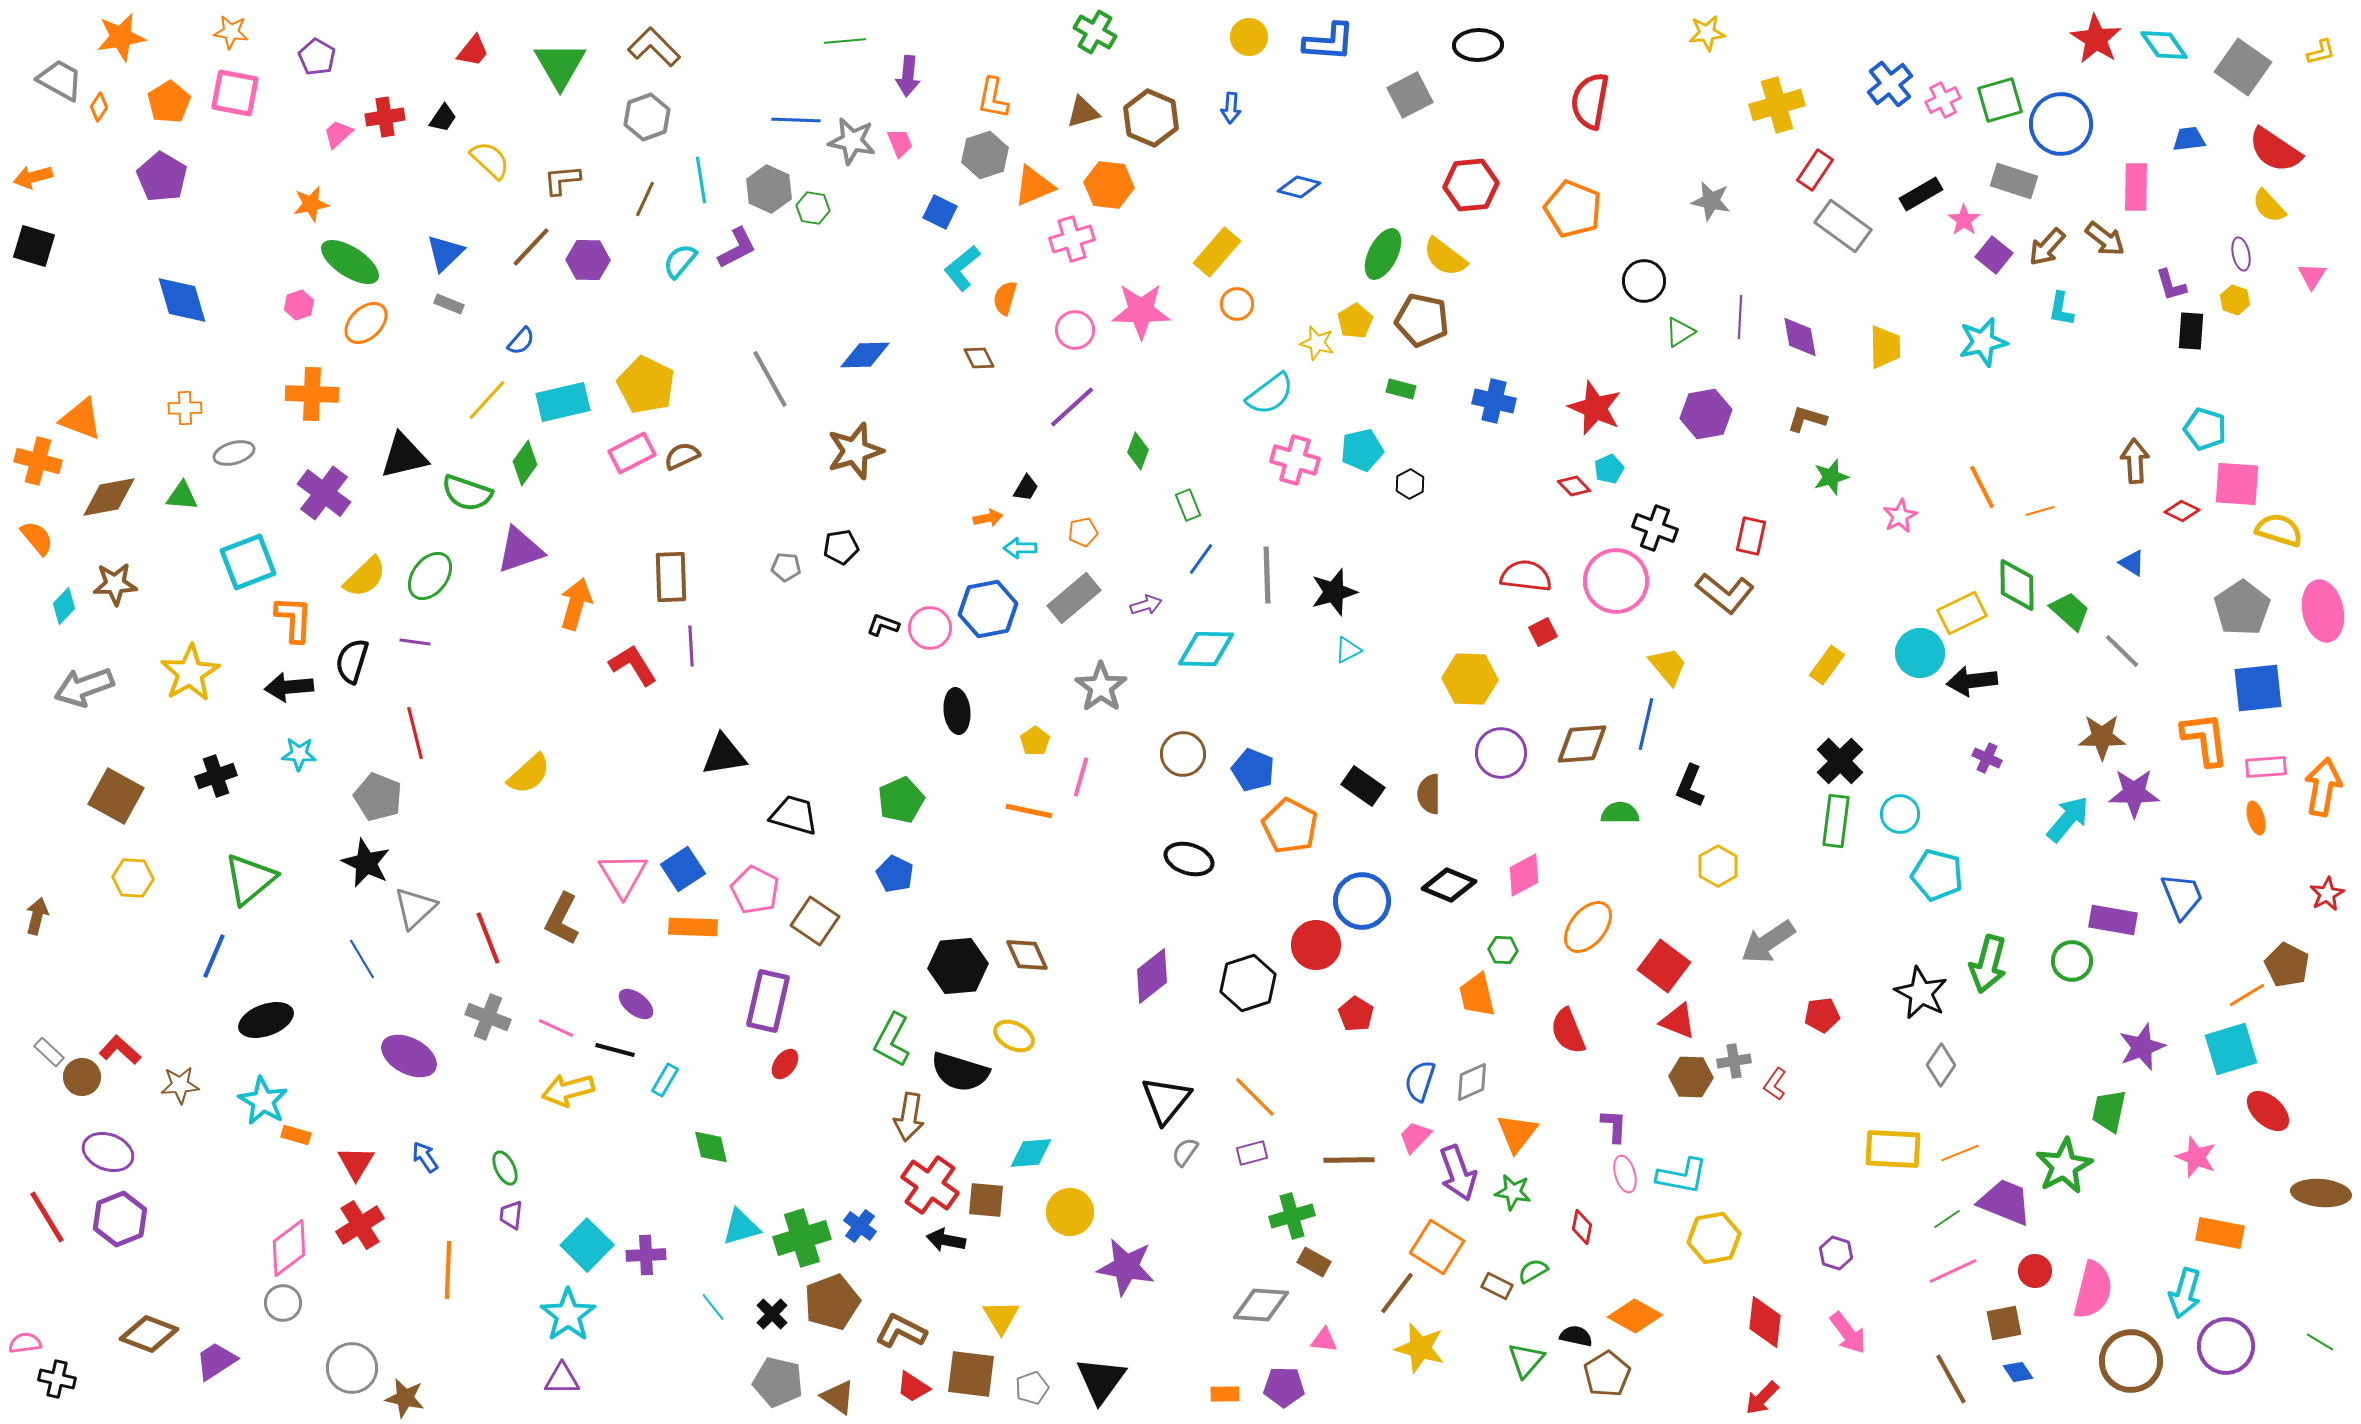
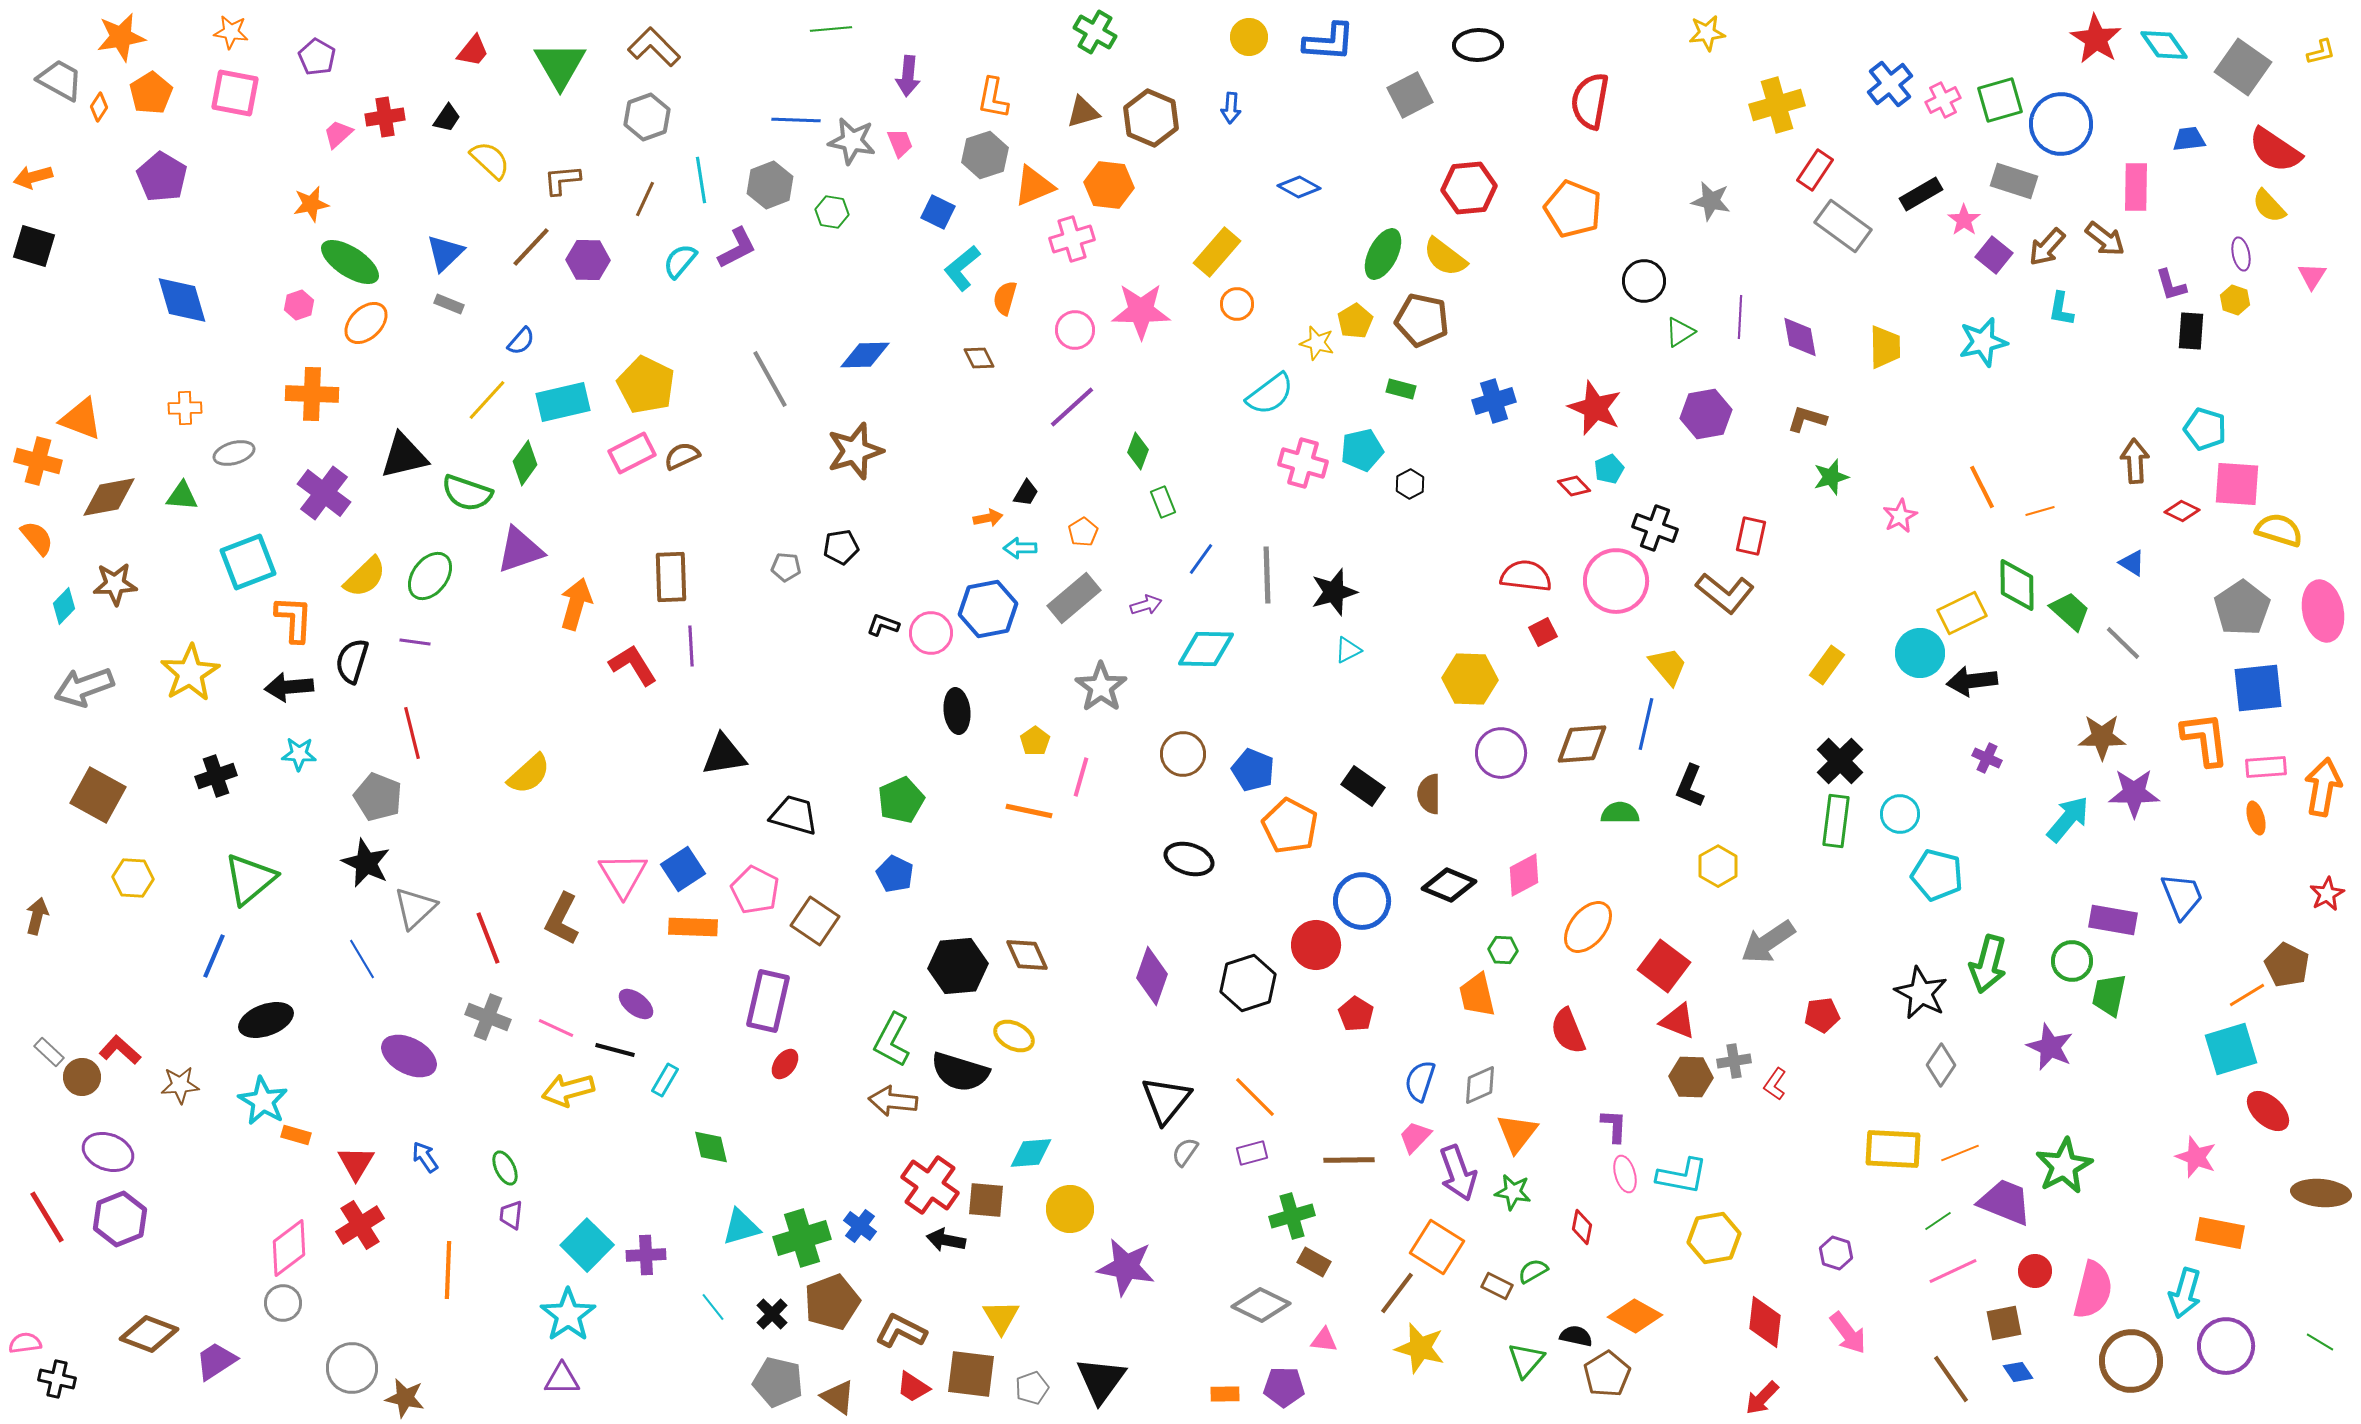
green line at (845, 41): moved 14 px left, 12 px up
orange pentagon at (169, 102): moved 18 px left, 9 px up
black trapezoid at (443, 118): moved 4 px right
red hexagon at (1471, 185): moved 2 px left, 3 px down
blue diamond at (1299, 187): rotated 15 degrees clockwise
gray hexagon at (769, 189): moved 1 px right, 4 px up; rotated 15 degrees clockwise
green hexagon at (813, 208): moved 19 px right, 4 px down
blue square at (940, 212): moved 2 px left
blue cross at (1494, 401): rotated 30 degrees counterclockwise
pink cross at (1295, 460): moved 8 px right, 3 px down
black trapezoid at (1026, 488): moved 5 px down
green rectangle at (1188, 505): moved 25 px left, 3 px up
orange pentagon at (1083, 532): rotated 20 degrees counterclockwise
pink circle at (930, 628): moved 1 px right, 5 px down
gray line at (2122, 651): moved 1 px right, 8 px up
red line at (415, 733): moved 3 px left
brown square at (116, 796): moved 18 px left, 1 px up
purple diamond at (1152, 976): rotated 32 degrees counterclockwise
purple star at (2142, 1047): moved 92 px left; rotated 27 degrees counterclockwise
gray diamond at (1472, 1082): moved 8 px right, 3 px down
green trapezoid at (2109, 1111): moved 116 px up
brown arrow at (909, 1117): moved 16 px left, 16 px up; rotated 87 degrees clockwise
yellow circle at (1070, 1212): moved 3 px up
green line at (1947, 1219): moved 9 px left, 2 px down
gray diamond at (1261, 1305): rotated 22 degrees clockwise
brown line at (1951, 1379): rotated 6 degrees counterclockwise
